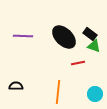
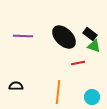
cyan circle: moved 3 px left, 3 px down
